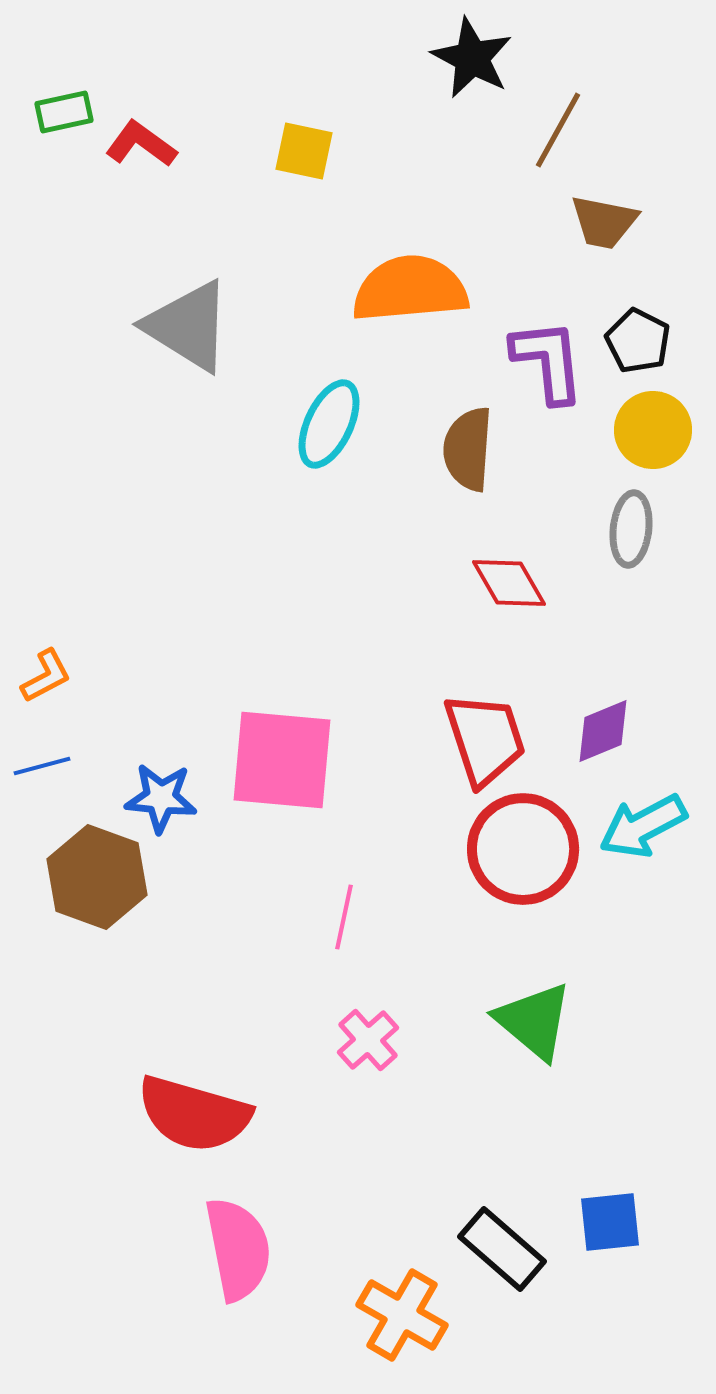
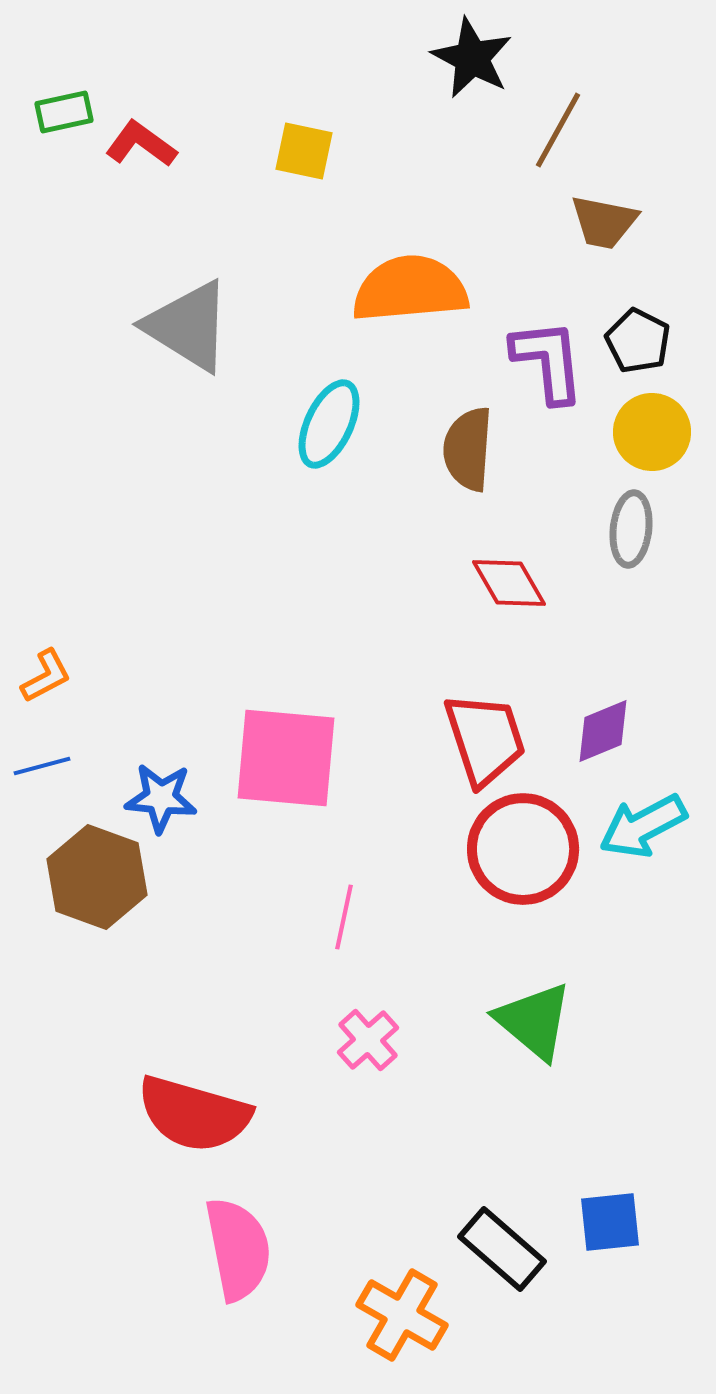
yellow circle: moved 1 px left, 2 px down
pink square: moved 4 px right, 2 px up
